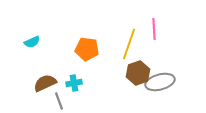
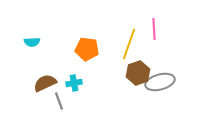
cyan semicircle: rotated 21 degrees clockwise
